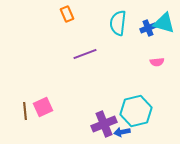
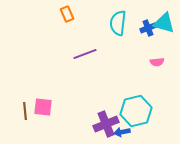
pink square: rotated 30 degrees clockwise
purple cross: moved 2 px right
